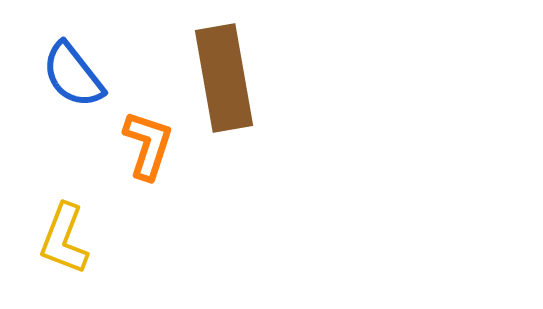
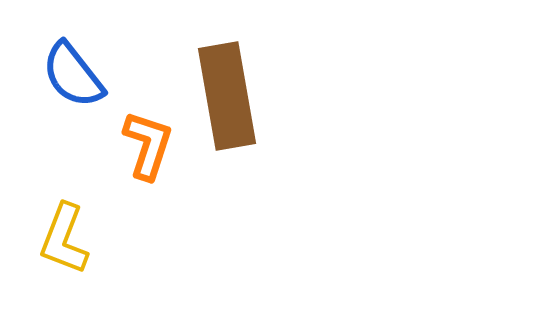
brown rectangle: moved 3 px right, 18 px down
